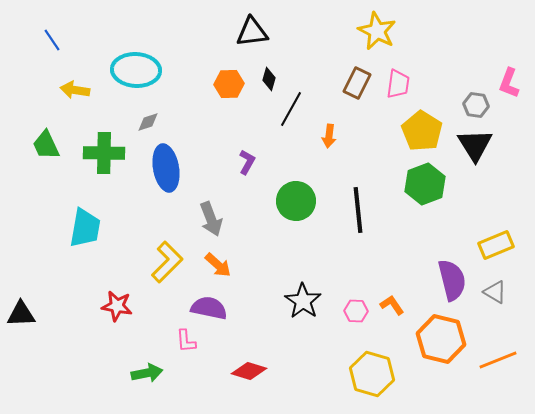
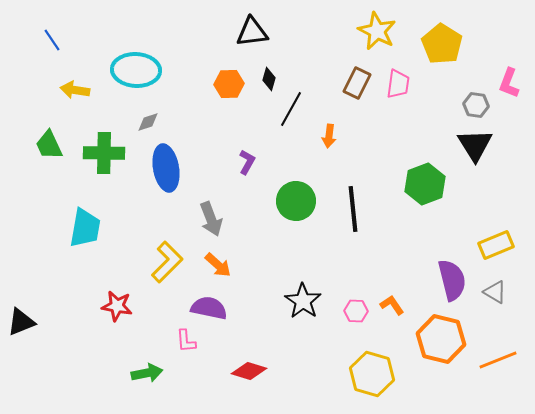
yellow pentagon at (422, 131): moved 20 px right, 87 px up
green trapezoid at (46, 145): moved 3 px right
black line at (358, 210): moved 5 px left, 1 px up
black triangle at (21, 314): moved 8 px down; rotated 20 degrees counterclockwise
